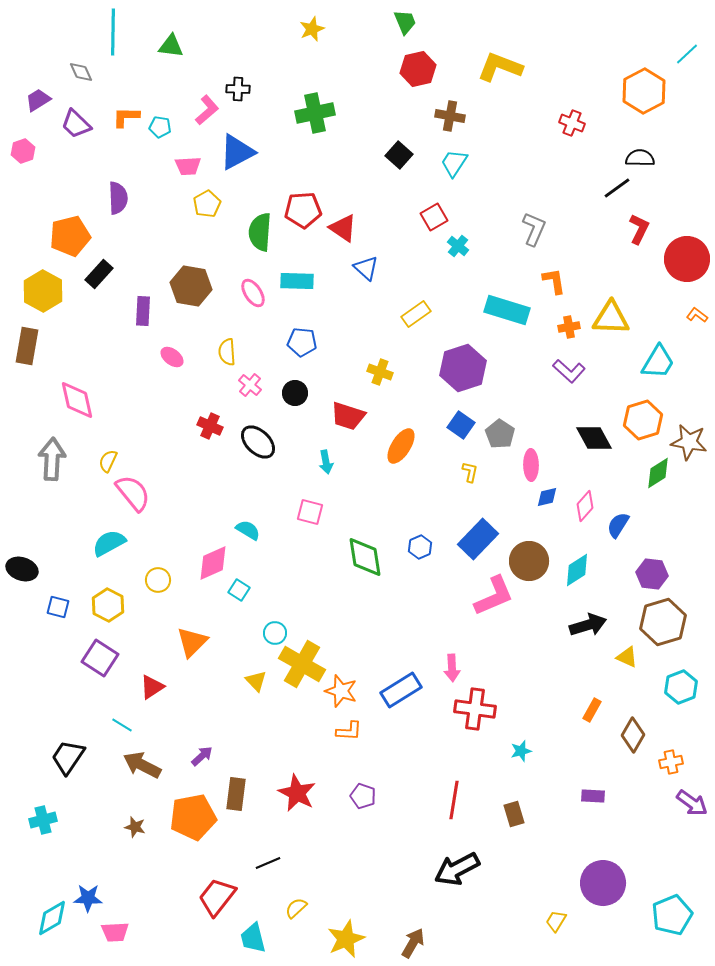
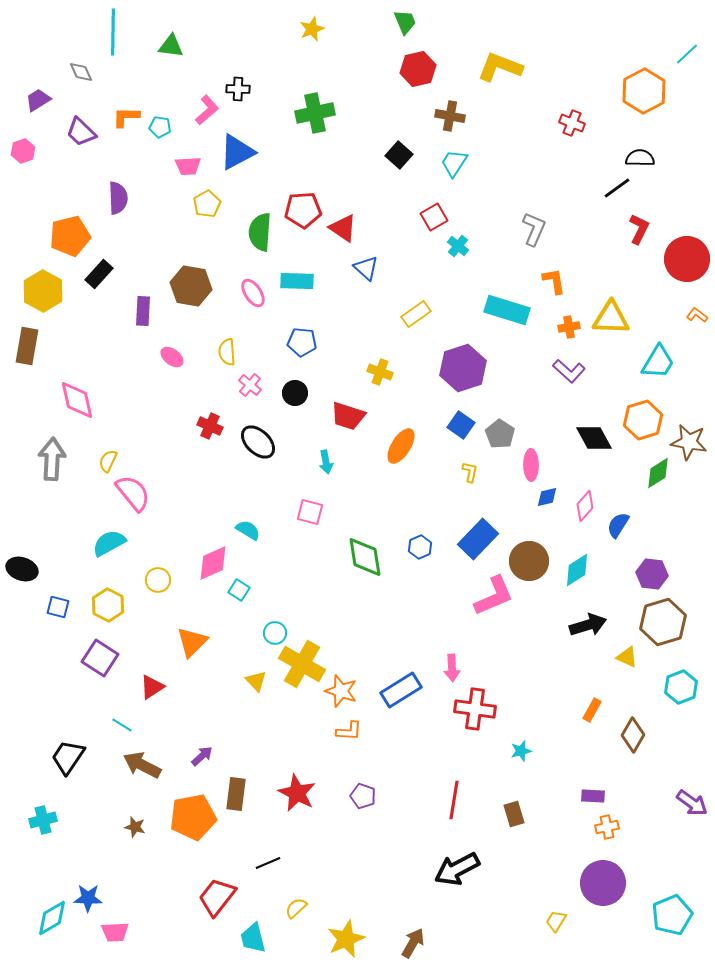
purple trapezoid at (76, 124): moved 5 px right, 8 px down
orange cross at (671, 762): moved 64 px left, 65 px down
